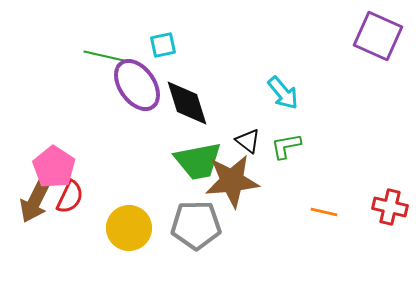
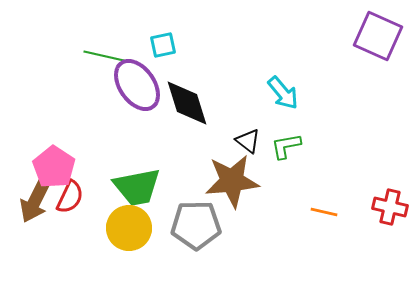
green trapezoid: moved 61 px left, 26 px down
